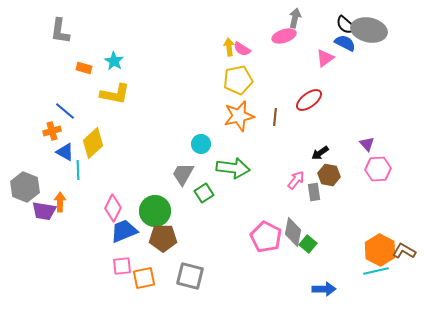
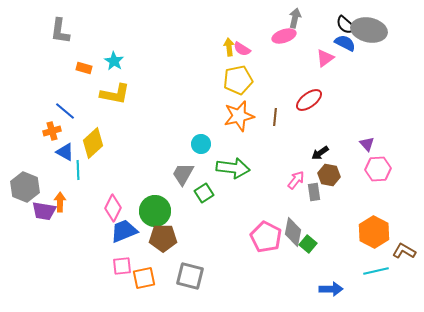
orange hexagon at (380, 250): moved 6 px left, 18 px up
blue arrow at (324, 289): moved 7 px right
